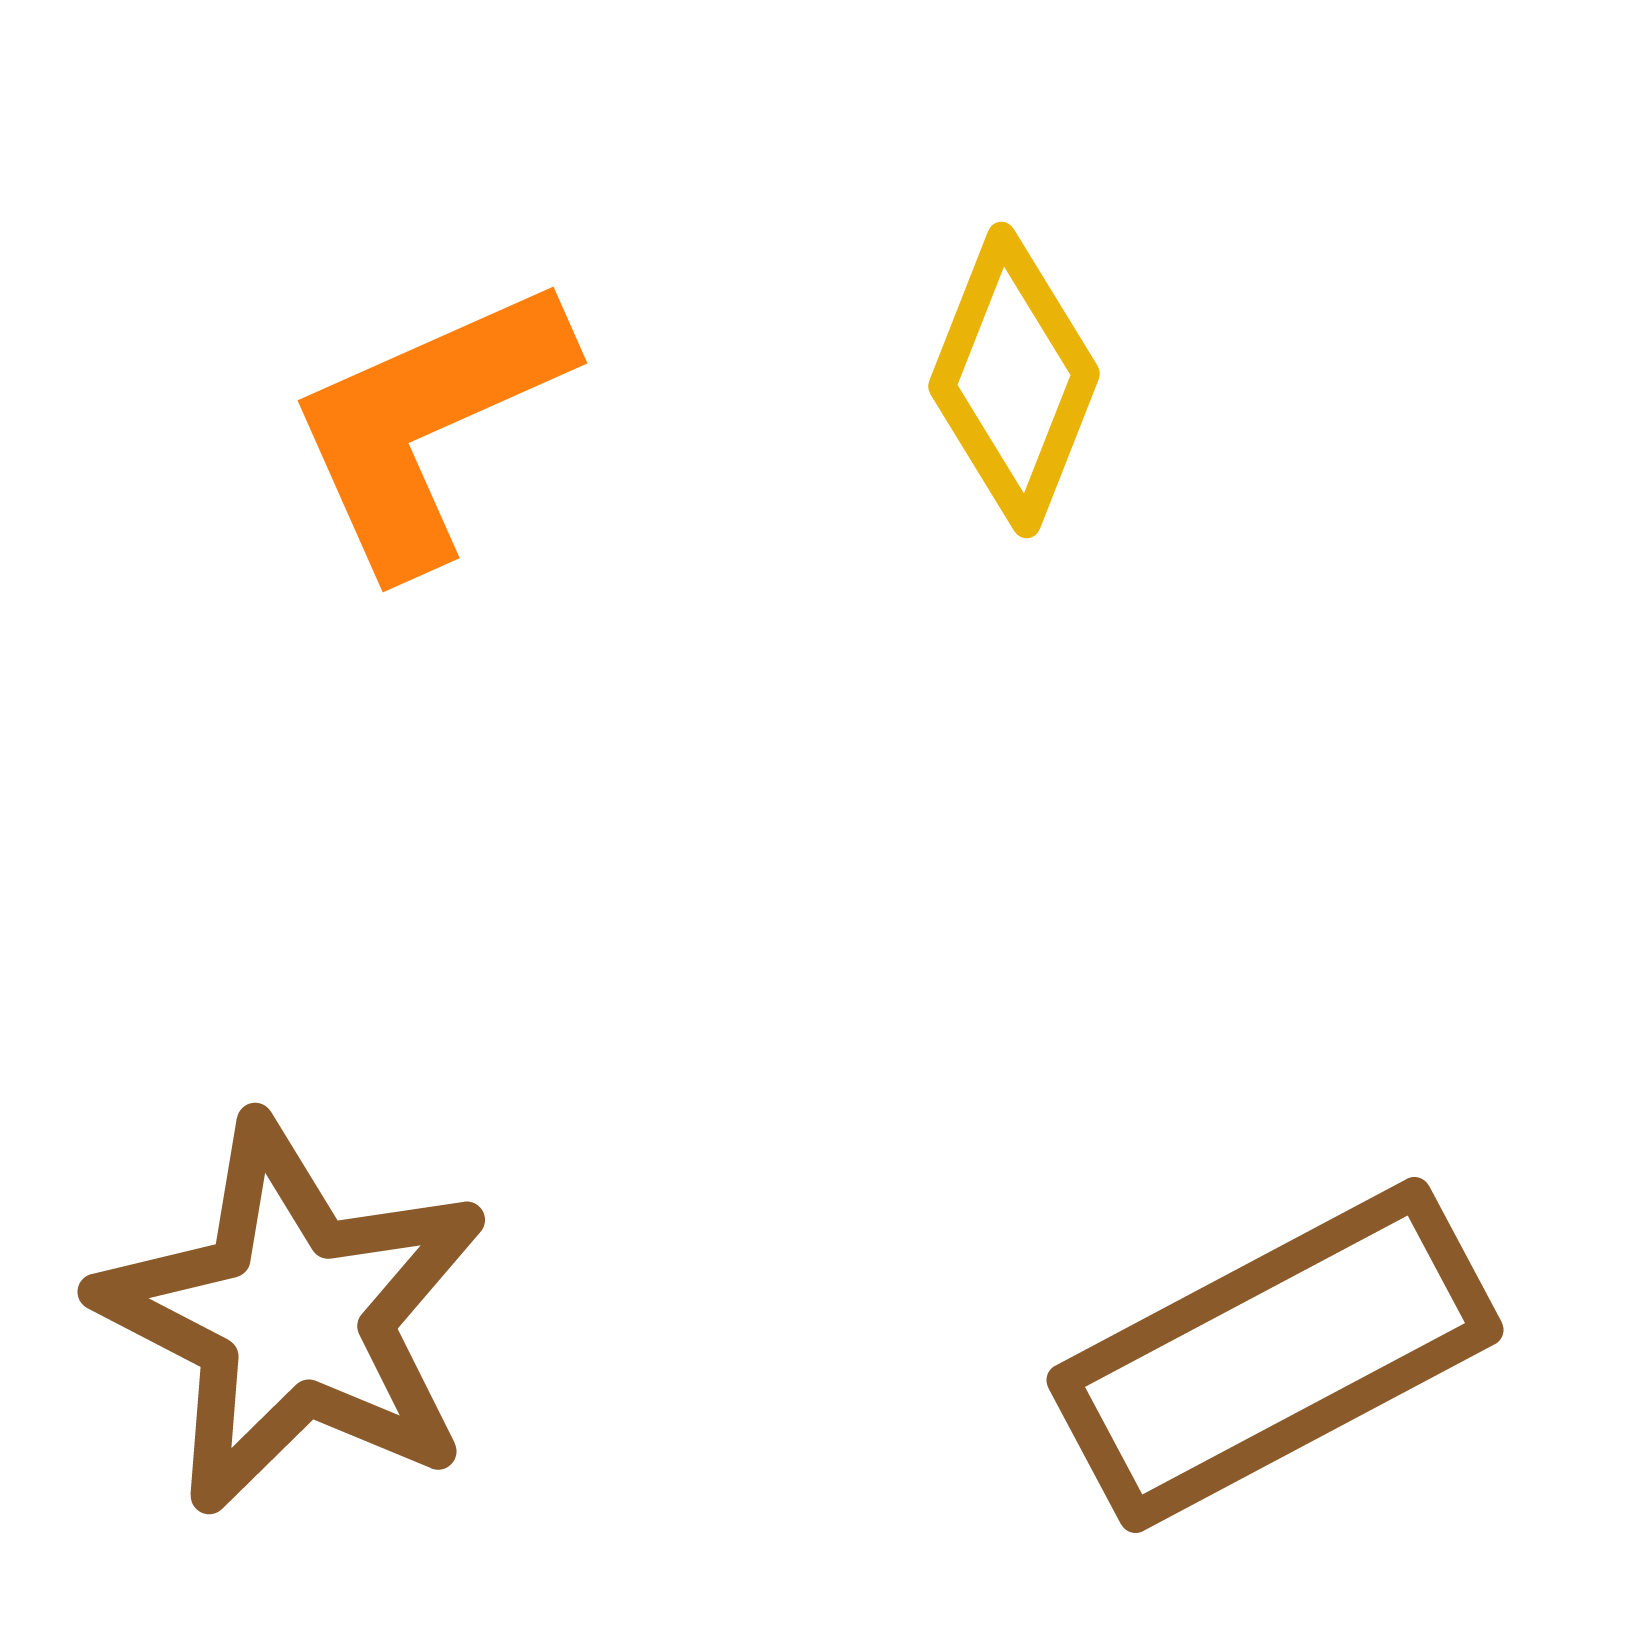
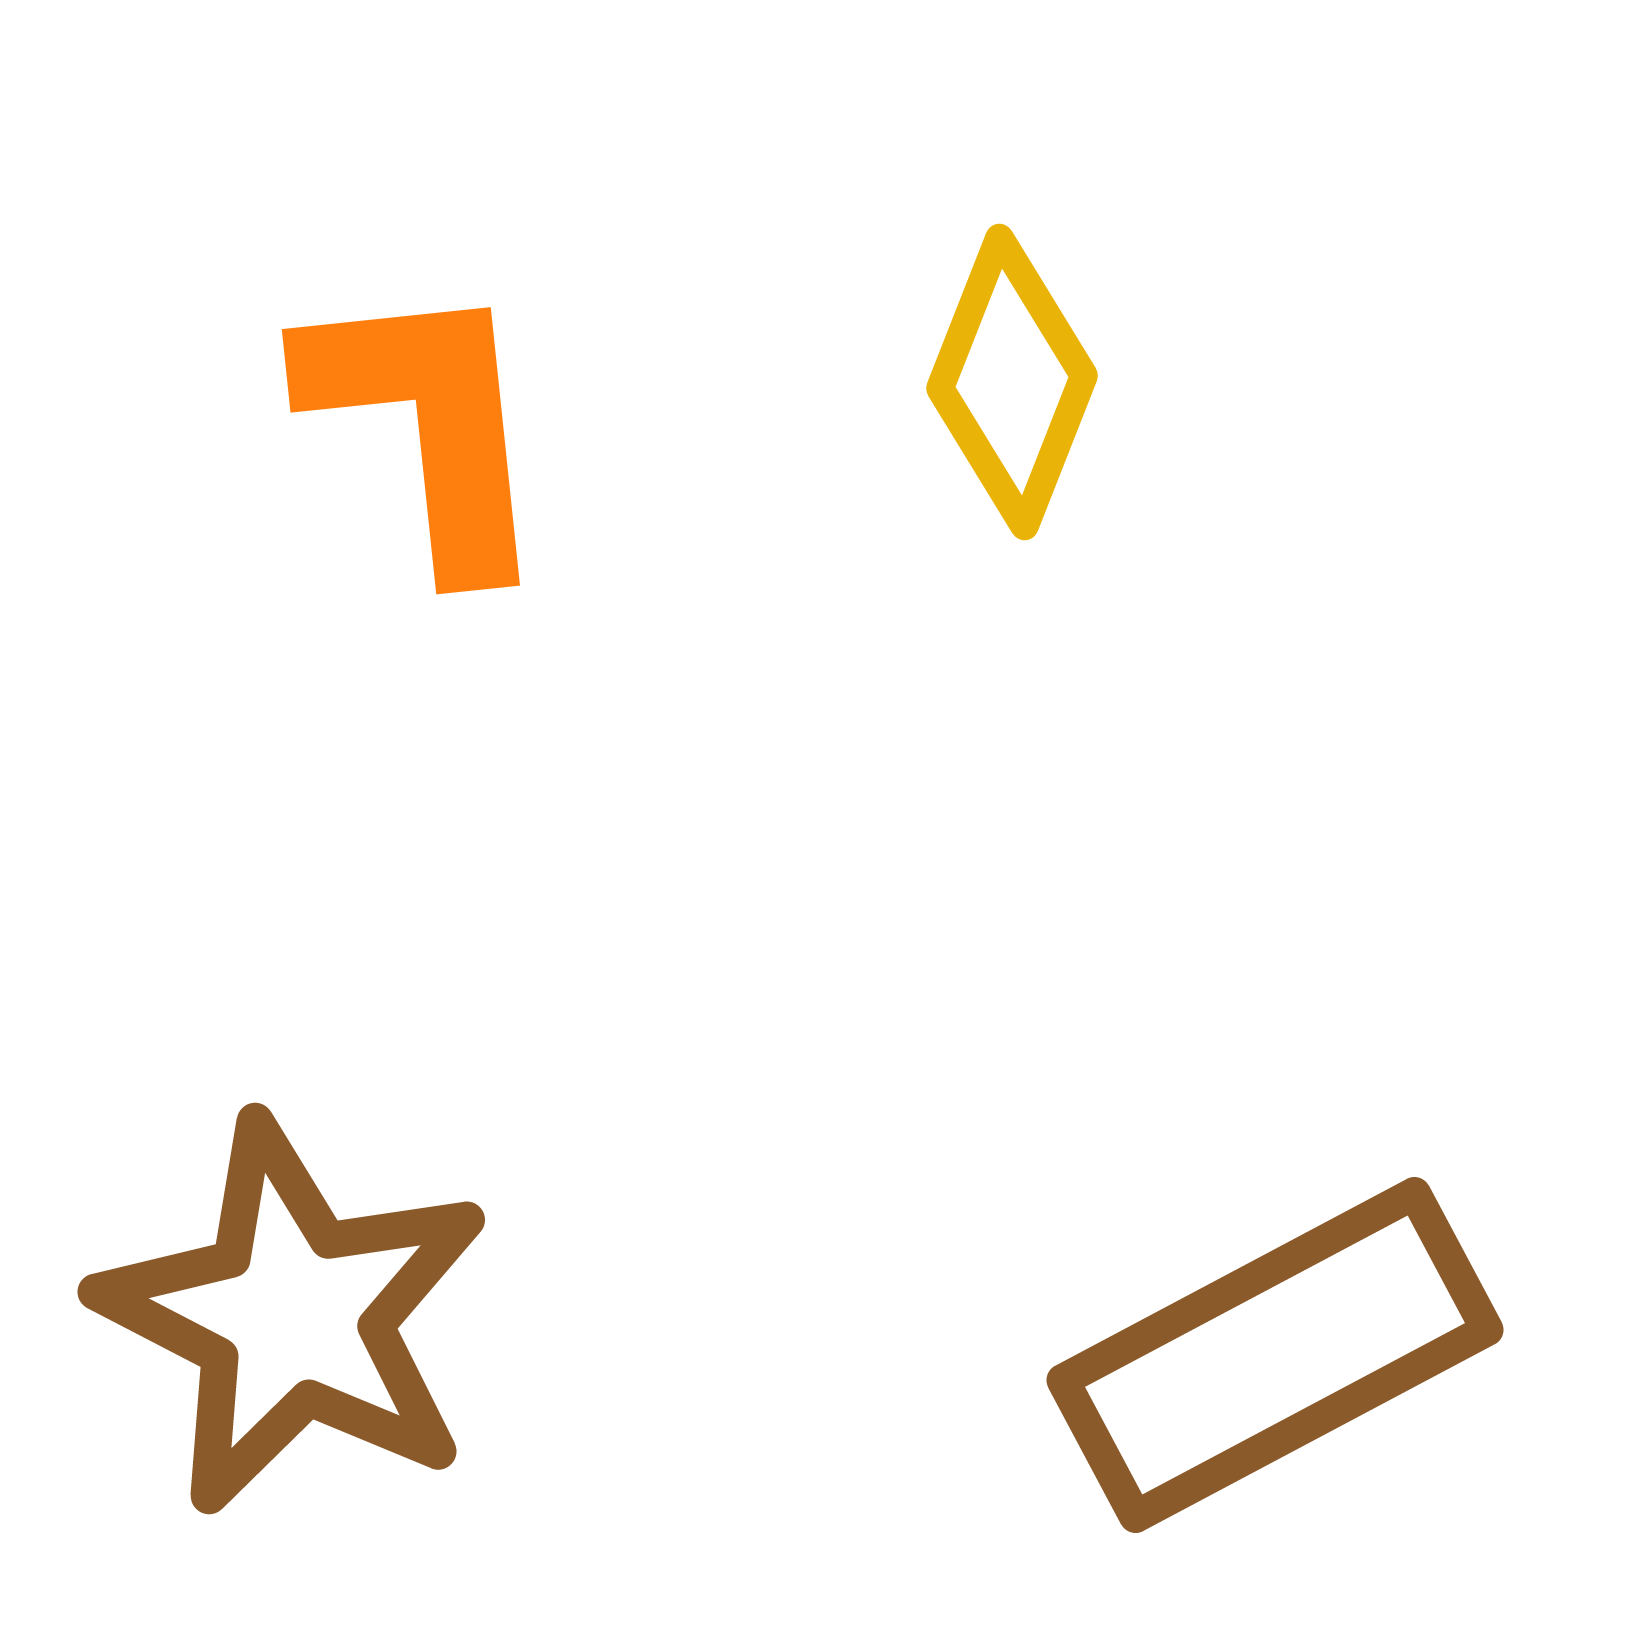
yellow diamond: moved 2 px left, 2 px down
orange L-shape: rotated 108 degrees clockwise
